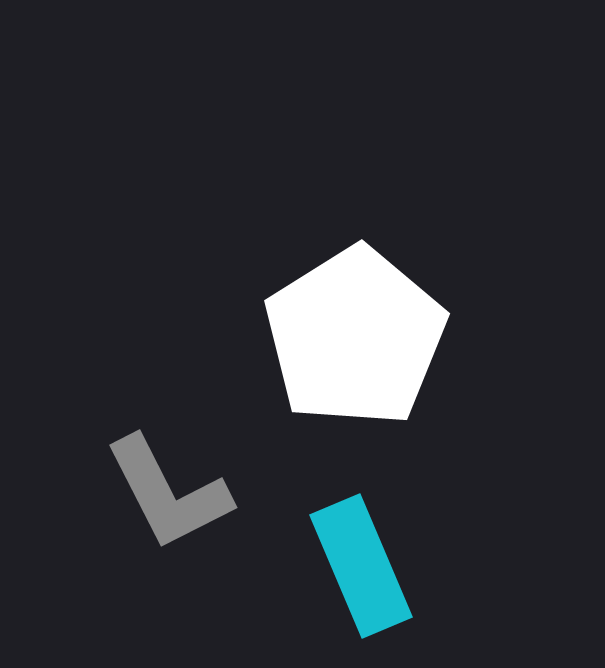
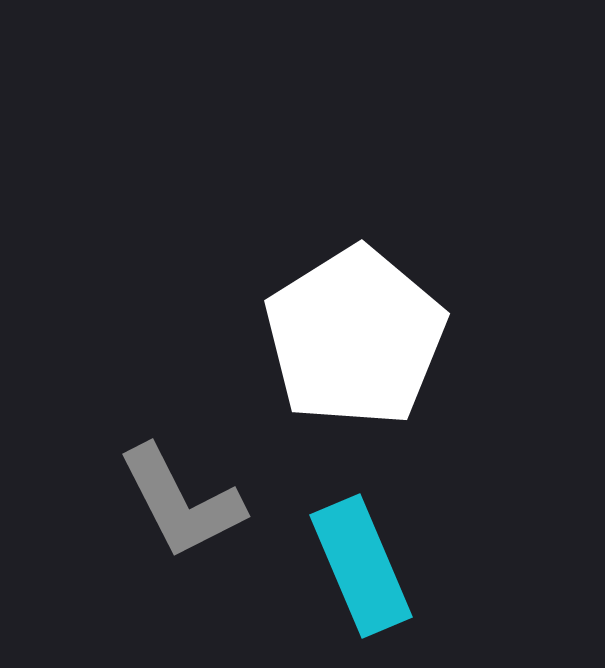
gray L-shape: moved 13 px right, 9 px down
